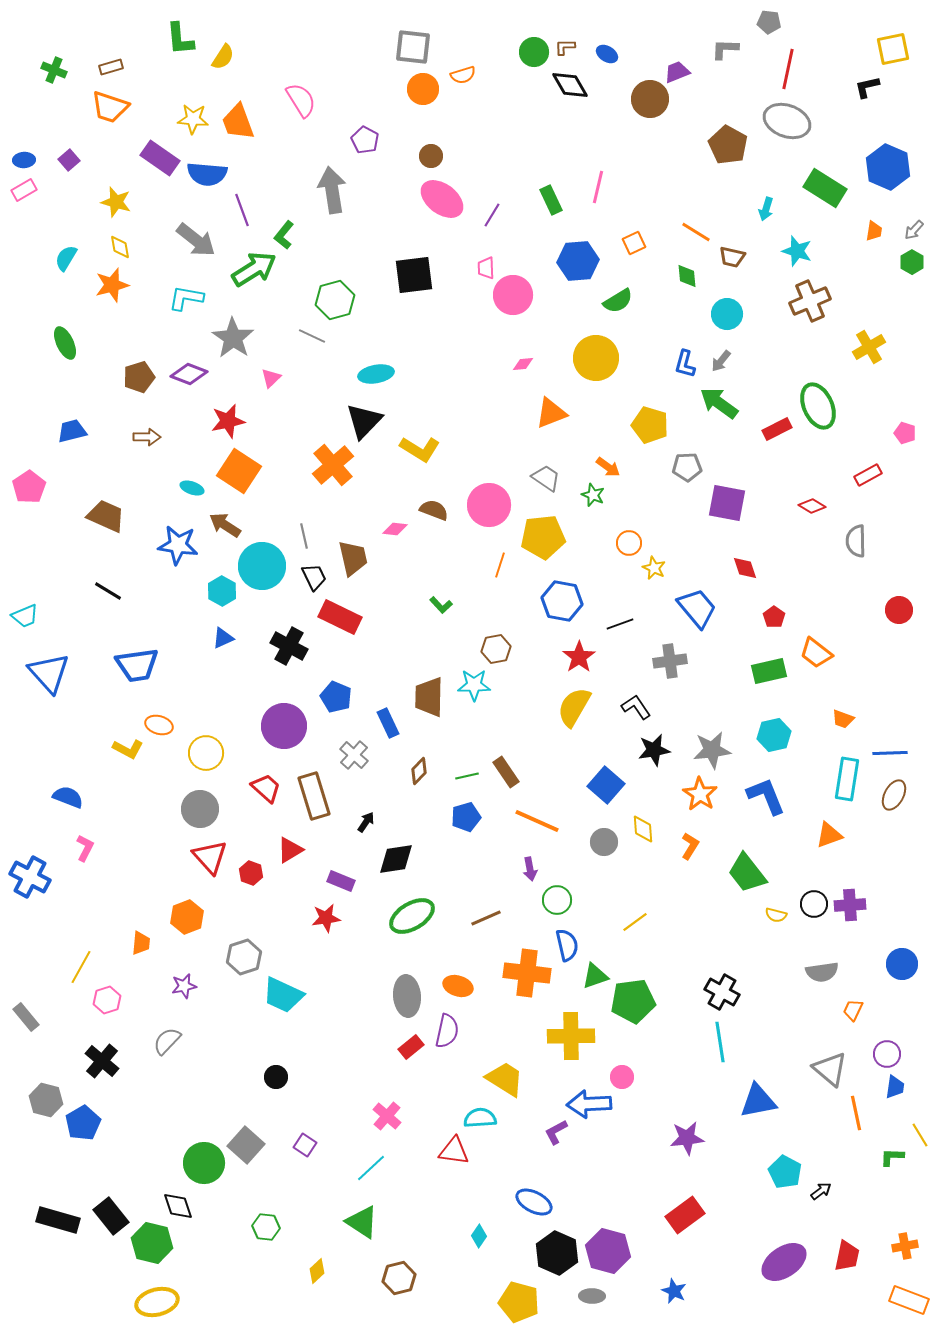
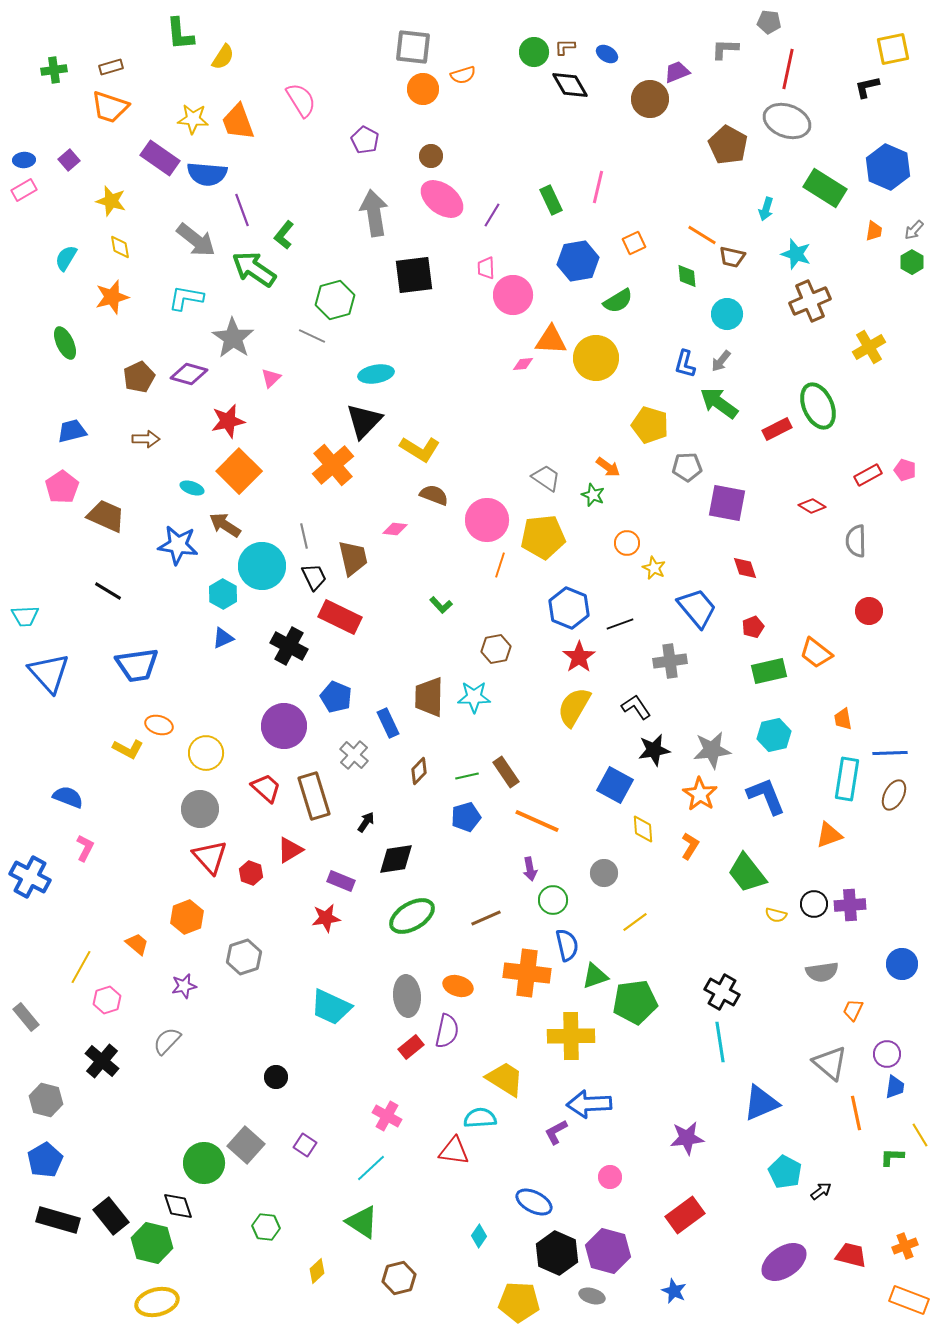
green L-shape at (180, 39): moved 5 px up
green cross at (54, 70): rotated 30 degrees counterclockwise
gray arrow at (332, 190): moved 42 px right, 23 px down
yellow star at (116, 202): moved 5 px left, 1 px up
orange line at (696, 232): moved 6 px right, 3 px down
cyan star at (797, 251): moved 1 px left, 3 px down
blue hexagon at (578, 261): rotated 6 degrees counterclockwise
green arrow at (254, 269): rotated 114 degrees counterclockwise
orange star at (112, 285): moved 12 px down
purple diamond at (189, 374): rotated 6 degrees counterclockwise
brown pentagon at (139, 377): rotated 8 degrees counterclockwise
orange triangle at (551, 413): moved 73 px up; rotated 24 degrees clockwise
pink pentagon at (905, 433): moved 37 px down
brown arrow at (147, 437): moved 1 px left, 2 px down
orange square at (239, 471): rotated 12 degrees clockwise
pink pentagon at (29, 487): moved 33 px right
pink circle at (489, 505): moved 2 px left, 15 px down
brown semicircle at (434, 510): moved 15 px up
orange circle at (629, 543): moved 2 px left
cyan hexagon at (222, 591): moved 1 px right, 3 px down
blue hexagon at (562, 601): moved 7 px right, 7 px down; rotated 12 degrees clockwise
red circle at (899, 610): moved 30 px left, 1 px down
cyan trapezoid at (25, 616): rotated 20 degrees clockwise
red pentagon at (774, 617): moved 21 px left, 10 px down; rotated 15 degrees clockwise
cyan star at (474, 685): moved 12 px down
orange trapezoid at (843, 719): rotated 60 degrees clockwise
blue square at (606, 785): moved 9 px right; rotated 12 degrees counterclockwise
gray circle at (604, 842): moved 31 px down
green circle at (557, 900): moved 4 px left
orange trapezoid at (141, 943): moved 4 px left, 1 px down; rotated 55 degrees counterclockwise
cyan trapezoid at (283, 995): moved 48 px right, 12 px down
green pentagon at (633, 1001): moved 2 px right, 1 px down
gray triangle at (830, 1069): moved 6 px up
pink circle at (622, 1077): moved 12 px left, 100 px down
blue triangle at (758, 1101): moved 3 px right, 2 px down; rotated 12 degrees counterclockwise
pink cross at (387, 1116): rotated 12 degrees counterclockwise
blue pentagon at (83, 1123): moved 38 px left, 37 px down
orange cross at (905, 1246): rotated 10 degrees counterclockwise
red trapezoid at (847, 1256): moved 4 px right, 1 px up; rotated 88 degrees counterclockwise
gray ellipse at (592, 1296): rotated 15 degrees clockwise
yellow pentagon at (519, 1302): rotated 12 degrees counterclockwise
